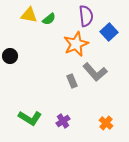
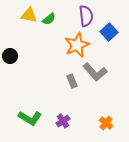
orange star: moved 1 px right, 1 px down
